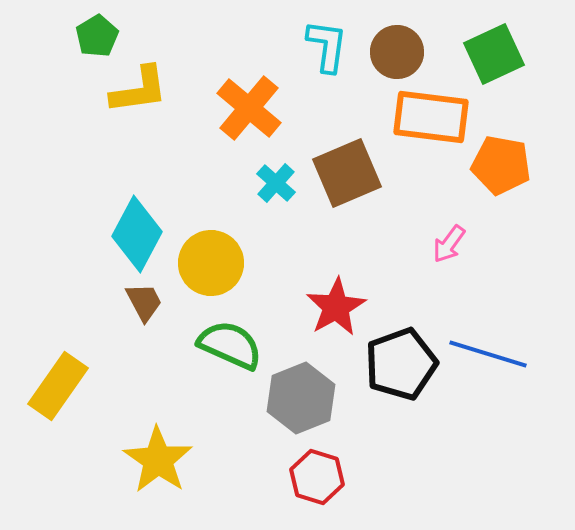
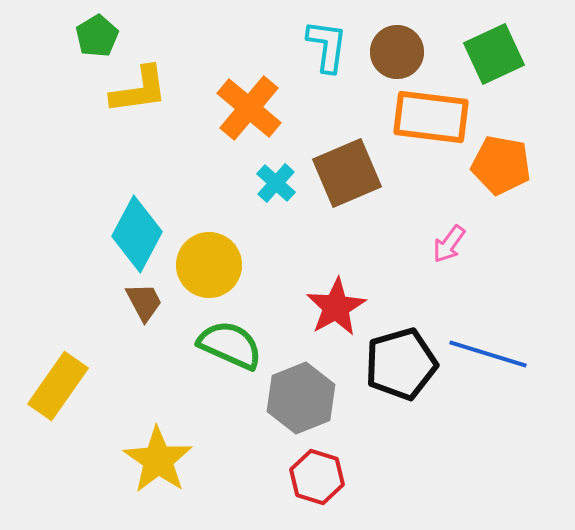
yellow circle: moved 2 px left, 2 px down
black pentagon: rotated 4 degrees clockwise
